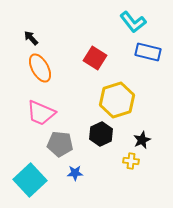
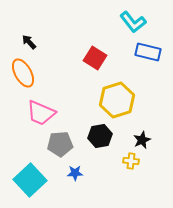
black arrow: moved 2 px left, 4 px down
orange ellipse: moved 17 px left, 5 px down
black hexagon: moved 1 px left, 2 px down; rotated 15 degrees clockwise
gray pentagon: rotated 10 degrees counterclockwise
